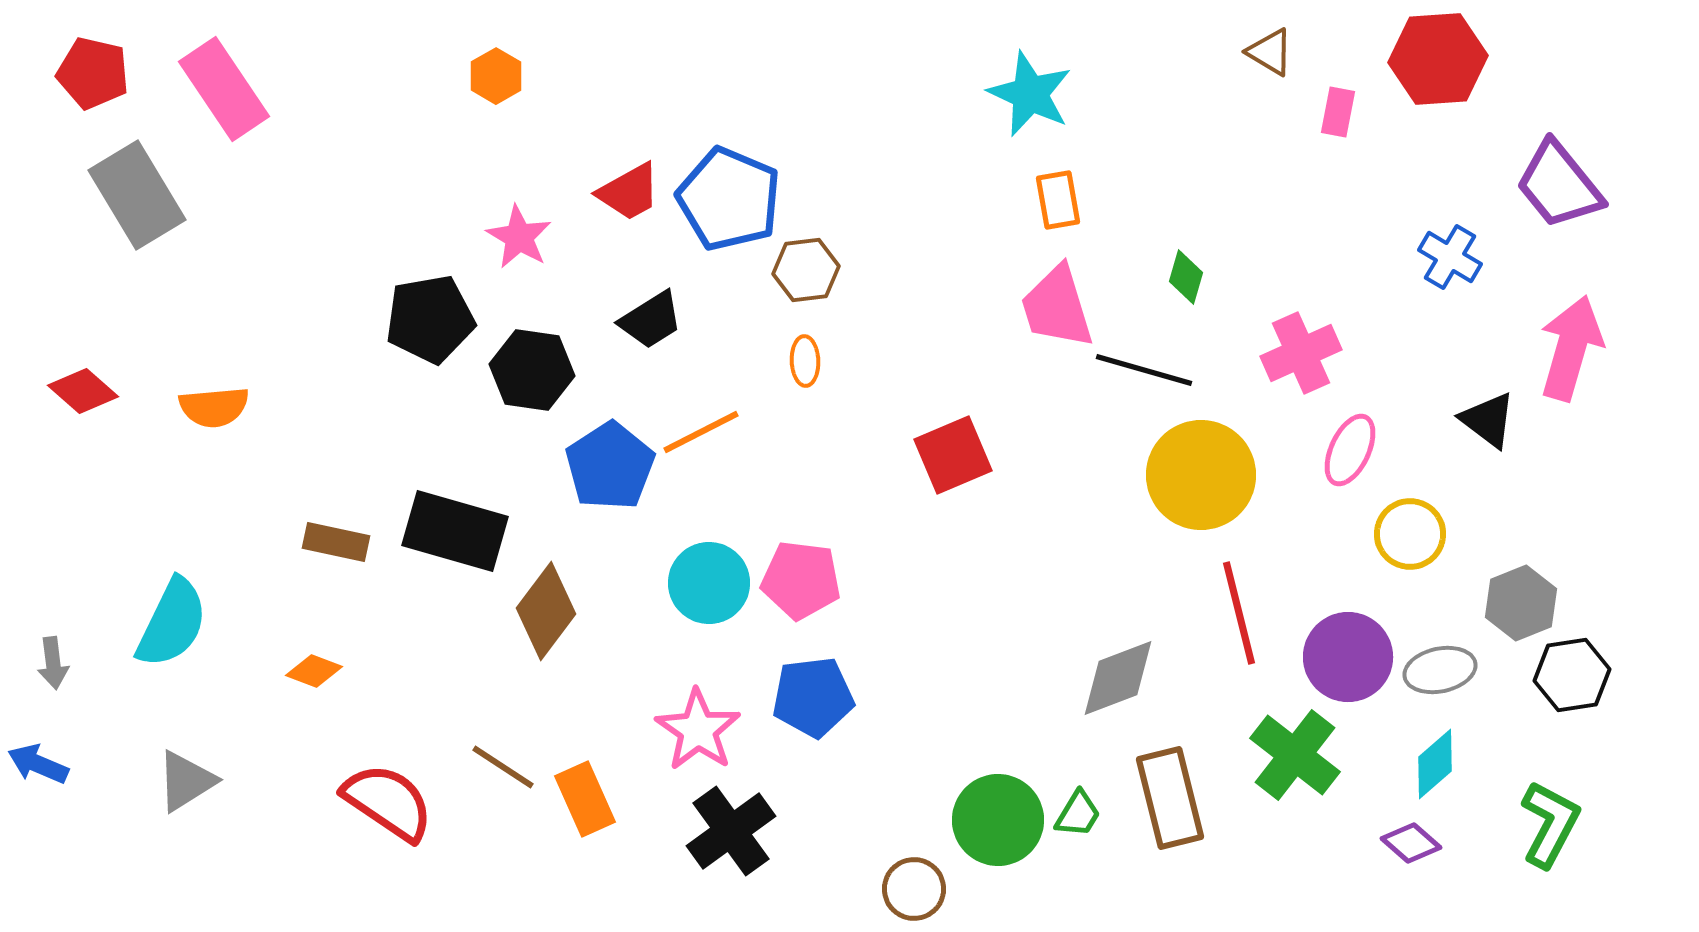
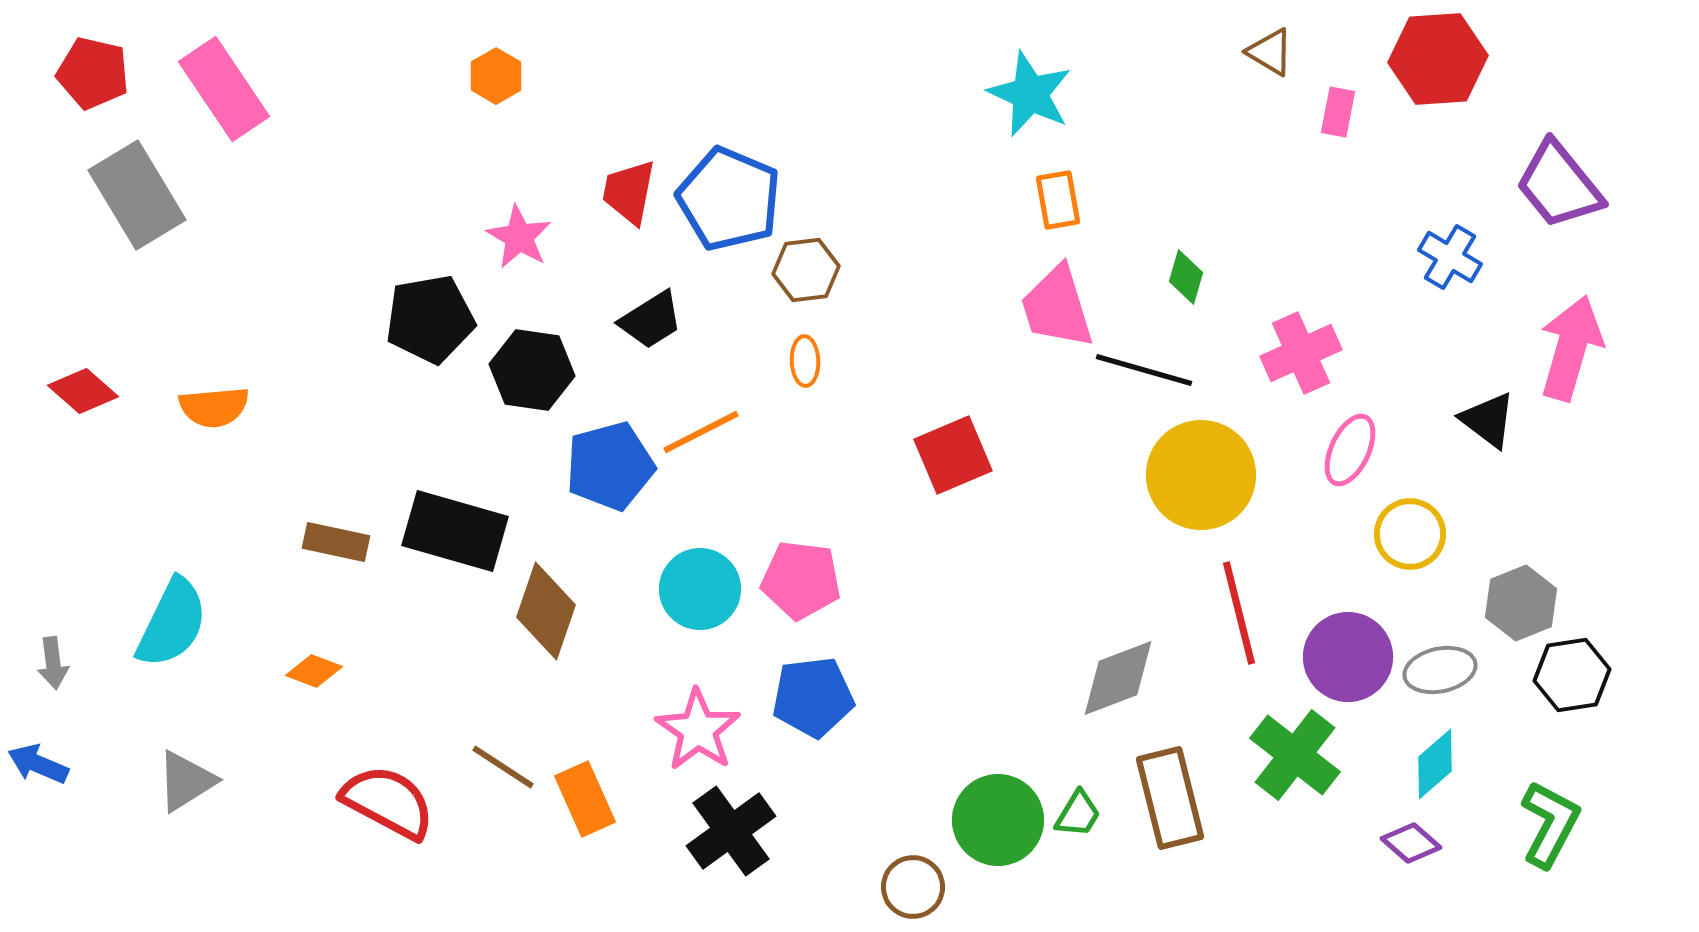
red trapezoid at (629, 192): rotated 130 degrees clockwise
blue pentagon at (610, 466): rotated 18 degrees clockwise
cyan circle at (709, 583): moved 9 px left, 6 px down
brown diamond at (546, 611): rotated 18 degrees counterclockwise
red semicircle at (388, 802): rotated 6 degrees counterclockwise
brown circle at (914, 889): moved 1 px left, 2 px up
